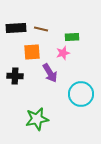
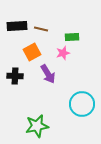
black rectangle: moved 1 px right, 2 px up
orange square: rotated 24 degrees counterclockwise
purple arrow: moved 2 px left, 1 px down
cyan circle: moved 1 px right, 10 px down
green star: moved 7 px down
